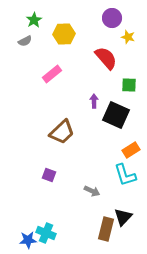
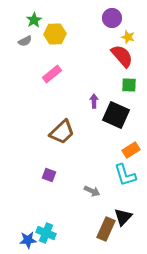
yellow hexagon: moved 9 px left
red semicircle: moved 16 px right, 2 px up
brown rectangle: rotated 10 degrees clockwise
